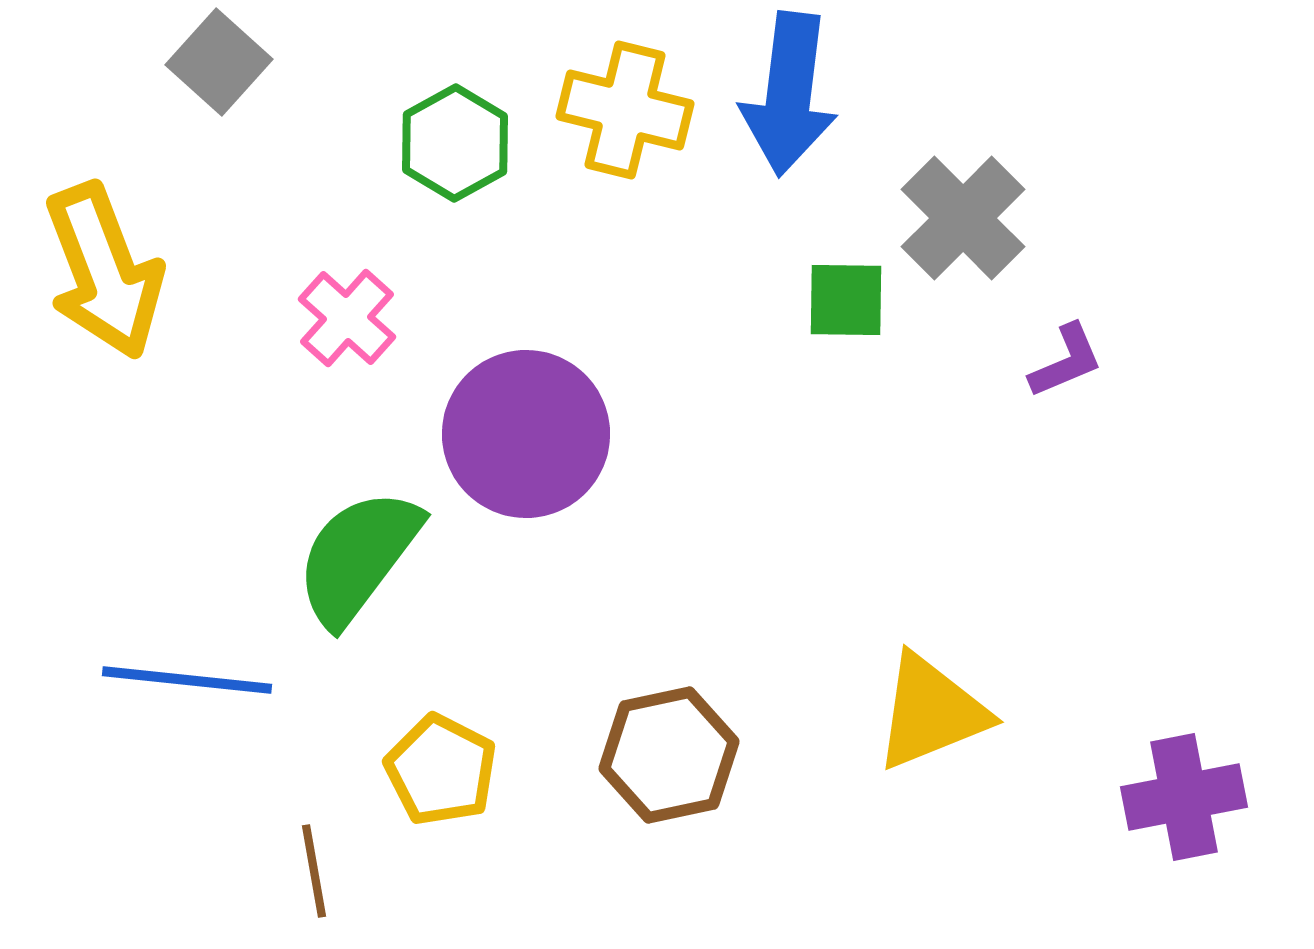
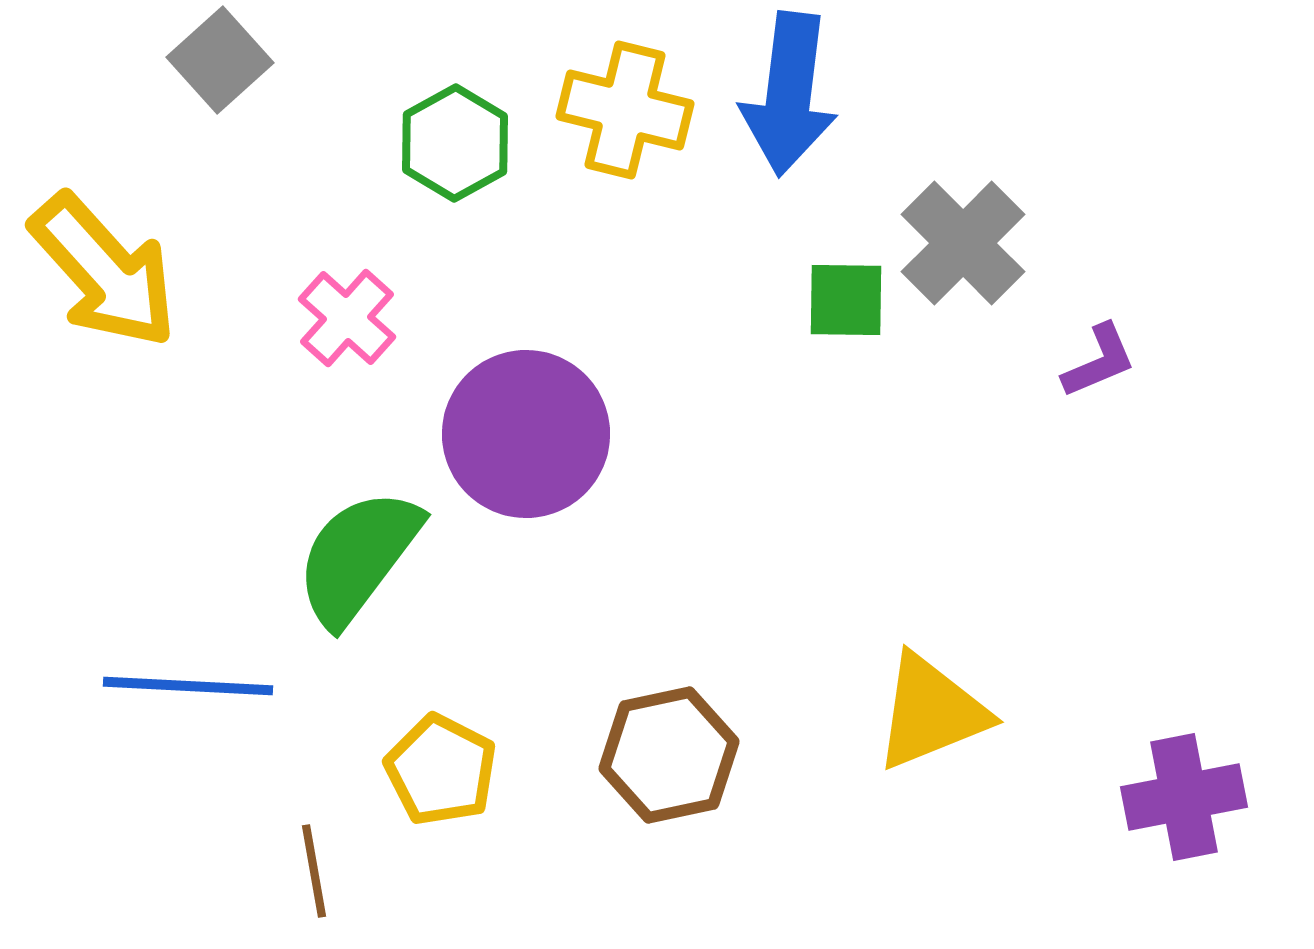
gray square: moved 1 px right, 2 px up; rotated 6 degrees clockwise
gray cross: moved 25 px down
yellow arrow: rotated 21 degrees counterclockwise
purple L-shape: moved 33 px right
blue line: moved 1 px right, 6 px down; rotated 3 degrees counterclockwise
